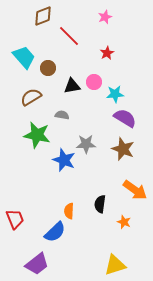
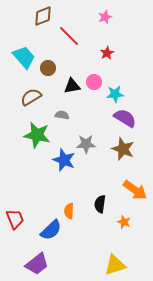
blue semicircle: moved 4 px left, 2 px up
